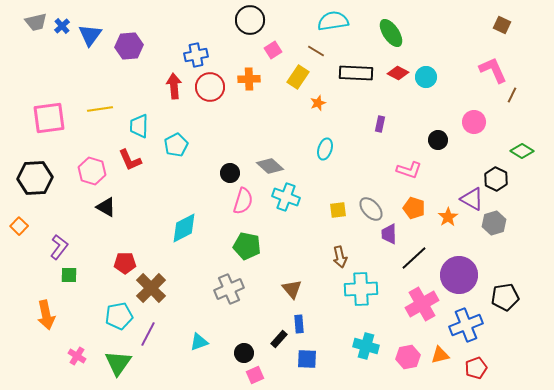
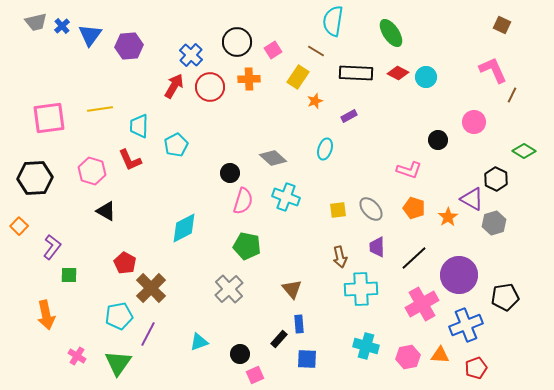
black circle at (250, 20): moved 13 px left, 22 px down
cyan semicircle at (333, 21): rotated 72 degrees counterclockwise
blue cross at (196, 55): moved 5 px left; rotated 35 degrees counterclockwise
red arrow at (174, 86): rotated 35 degrees clockwise
orange star at (318, 103): moved 3 px left, 2 px up
purple rectangle at (380, 124): moved 31 px left, 8 px up; rotated 49 degrees clockwise
green diamond at (522, 151): moved 2 px right
gray diamond at (270, 166): moved 3 px right, 8 px up
black triangle at (106, 207): moved 4 px down
purple trapezoid at (389, 234): moved 12 px left, 13 px down
purple L-shape at (59, 247): moved 7 px left
red pentagon at (125, 263): rotated 30 degrees clockwise
gray cross at (229, 289): rotated 20 degrees counterclockwise
black circle at (244, 353): moved 4 px left, 1 px down
orange triangle at (440, 355): rotated 18 degrees clockwise
